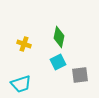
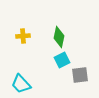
yellow cross: moved 1 px left, 8 px up; rotated 24 degrees counterclockwise
cyan square: moved 4 px right, 2 px up
cyan trapezoid: rotated 65 degrees clockwise
